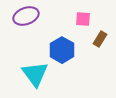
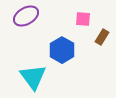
purple ellipse: rotated 10 degrees counterclockwise
brown rectangle: moved 2 px right, 2 px up
cyan triangle: moved 2 px left, 3 px down
